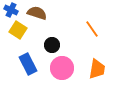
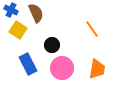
brown semicircle: moved 1 px left; rotated 48 degrees clockwise
